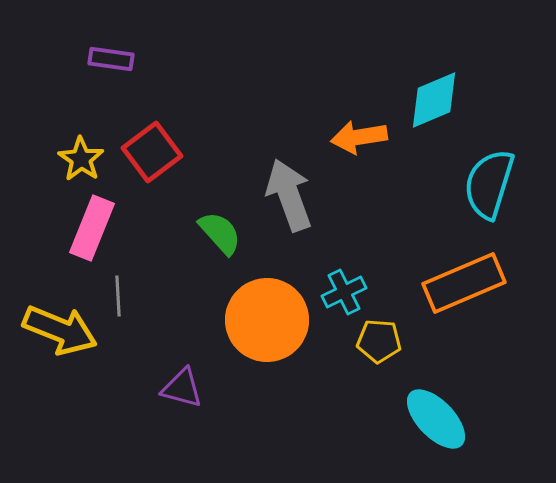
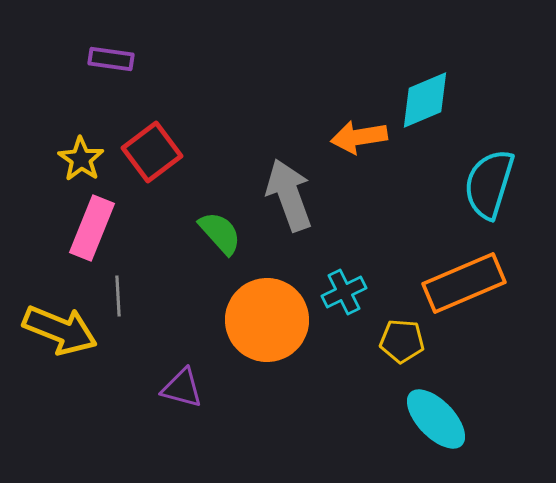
cyan diamond: moved 9 px left
yellow pentagon: moved 23 px right
